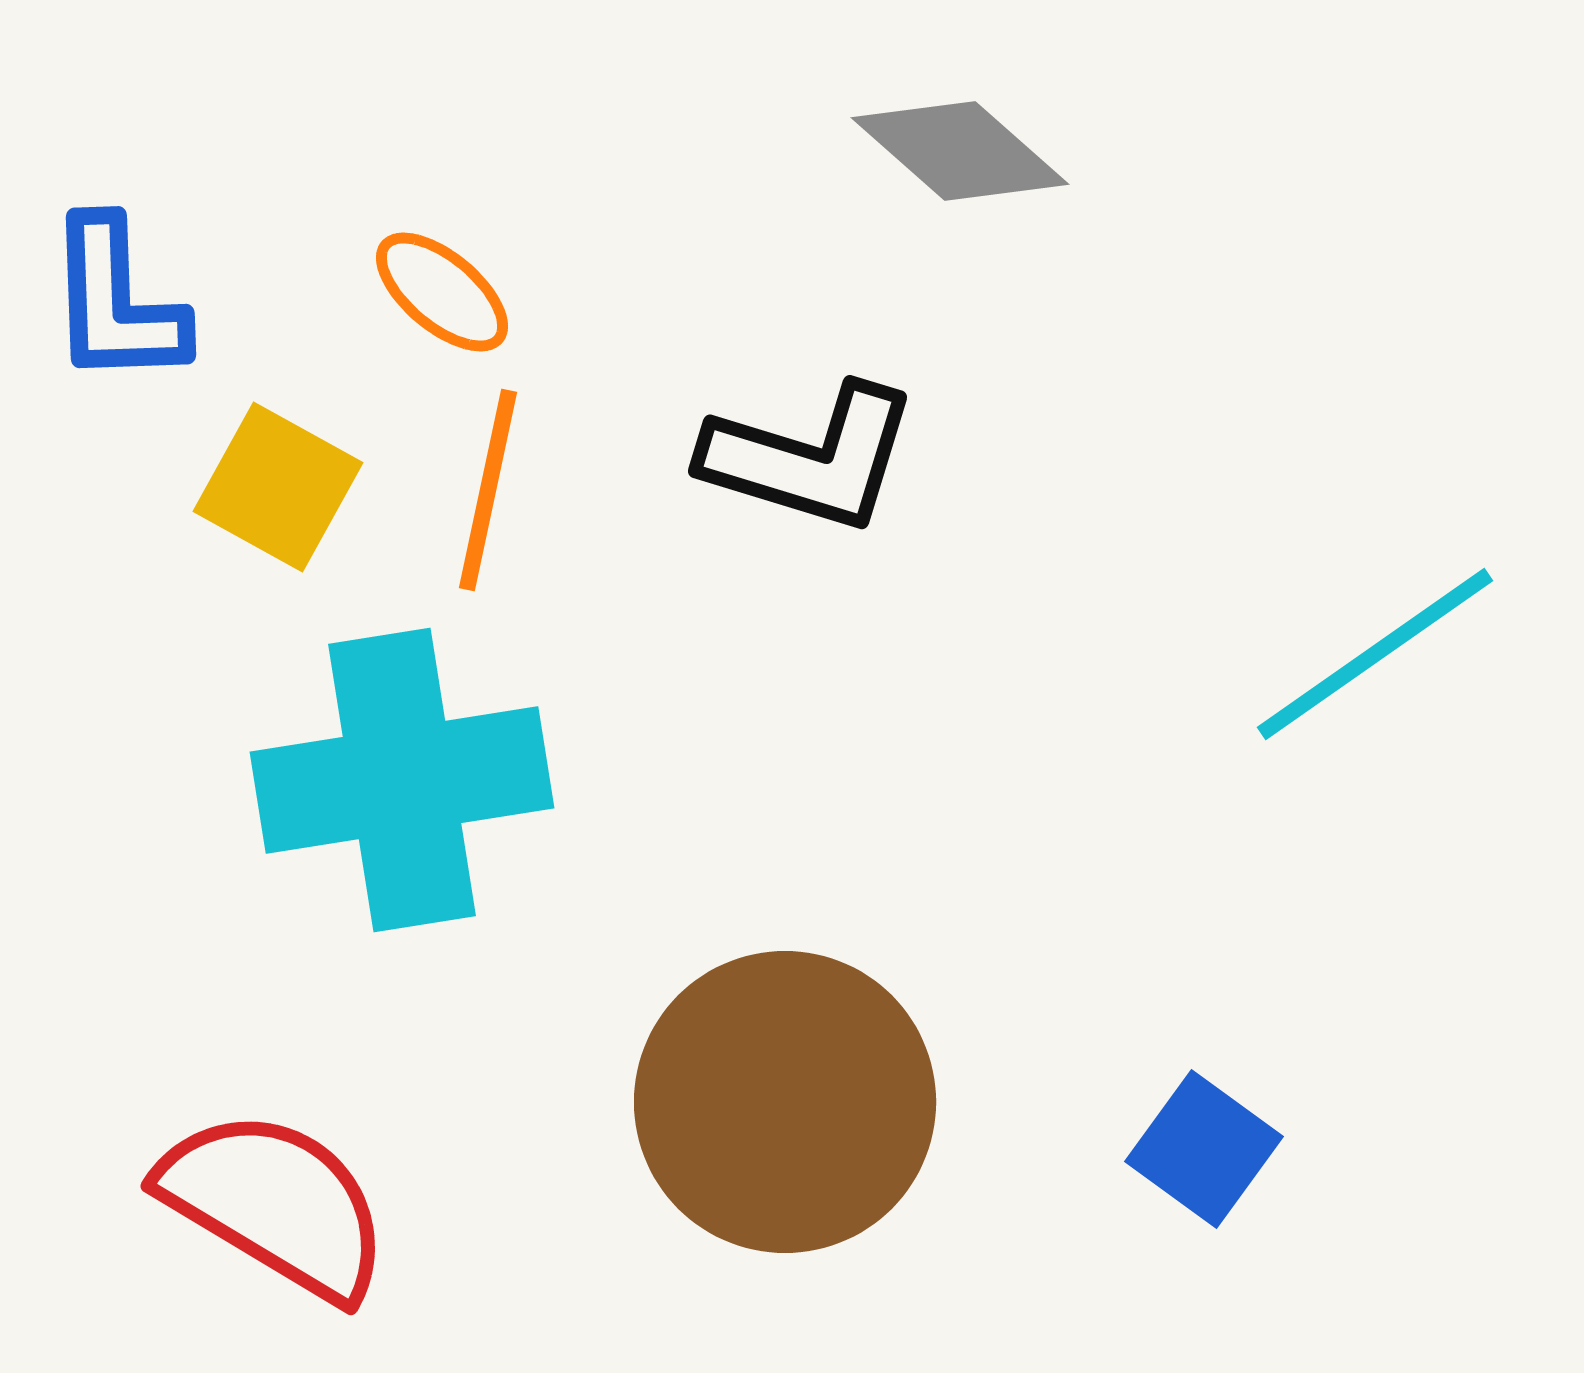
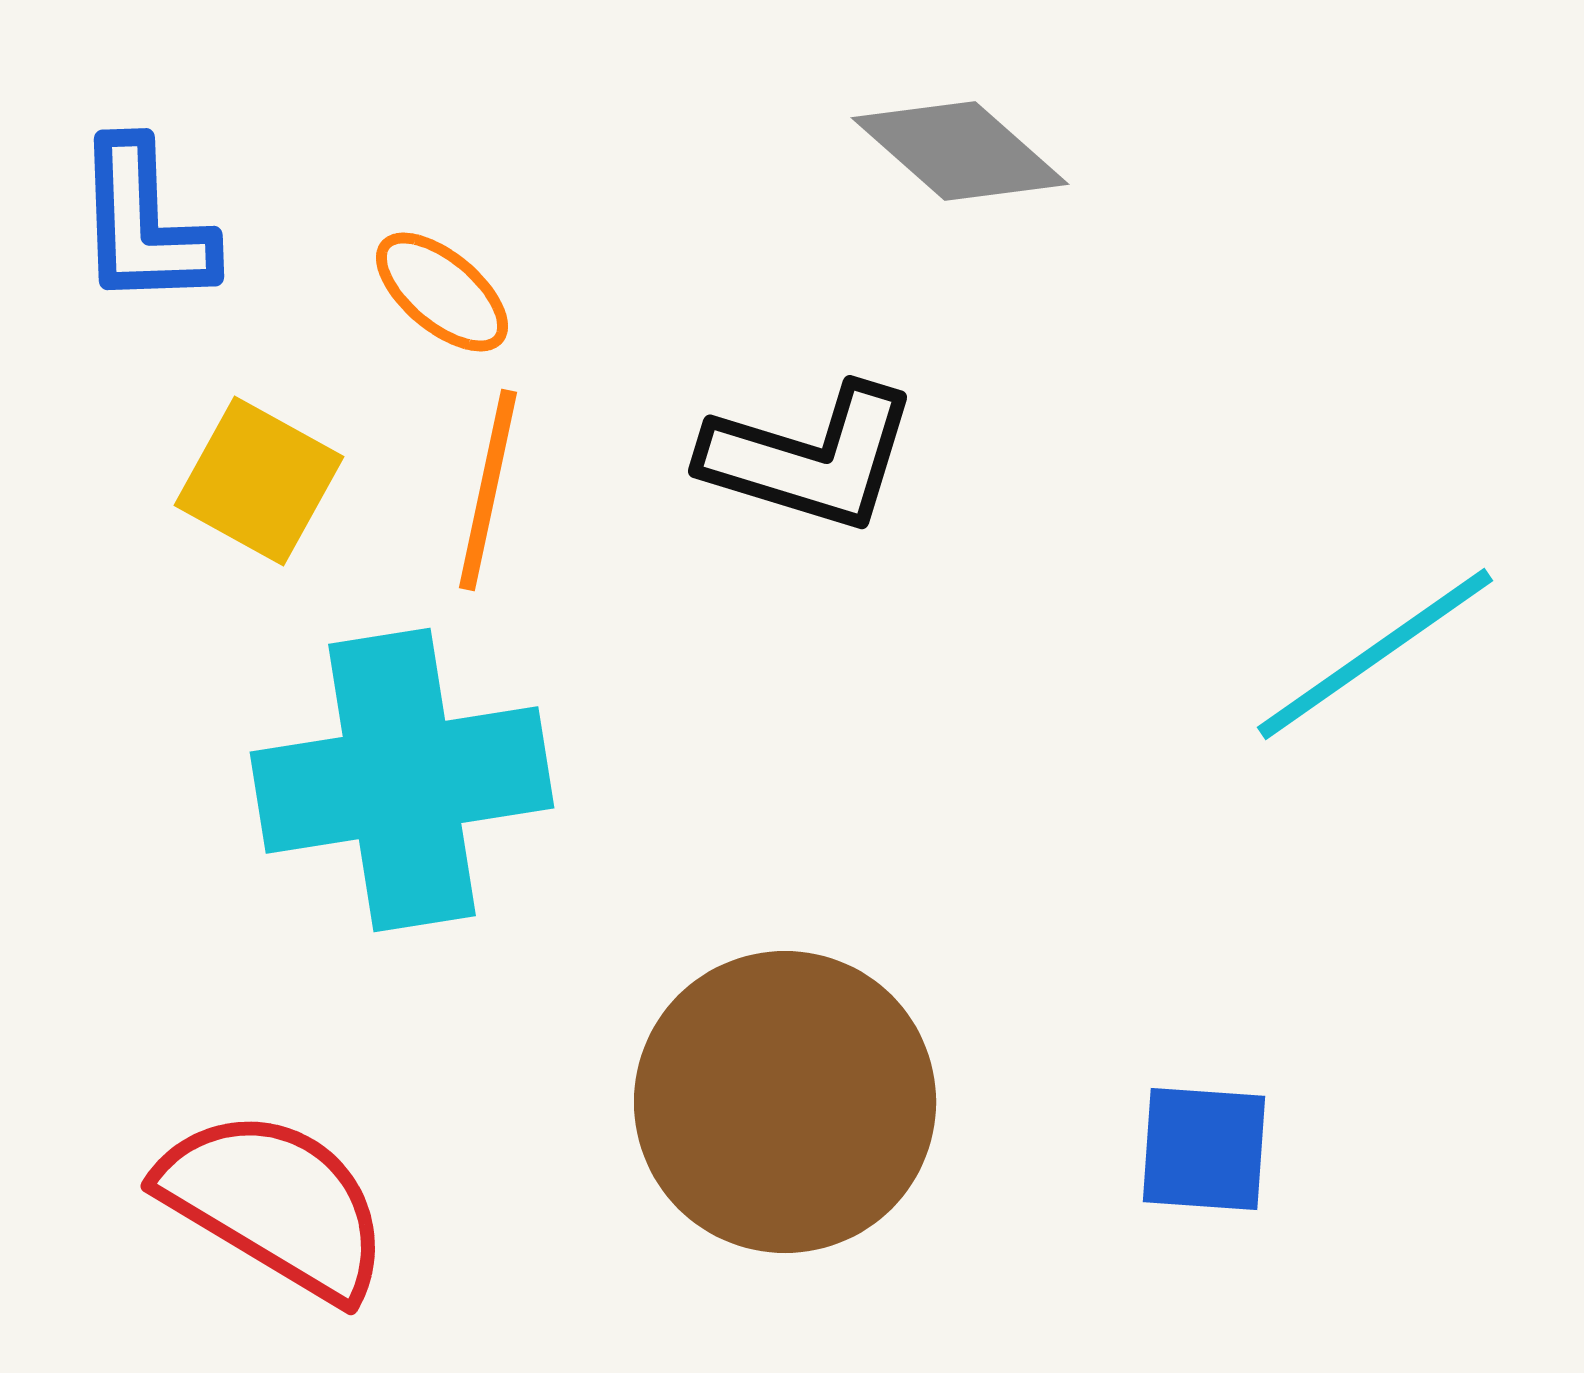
blue L-shape: moved 28 px right, 78 px up
yellow square: moved 19 px left, 6 px up
blue square: rotated 32 degrees counterclockwise
